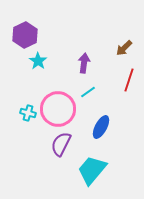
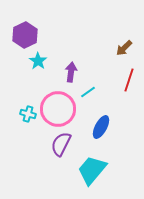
purple arrow: moved 13 px left, 9 px down
cyan cross: moved 1 px down
